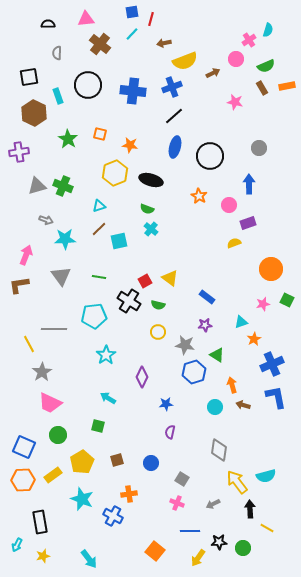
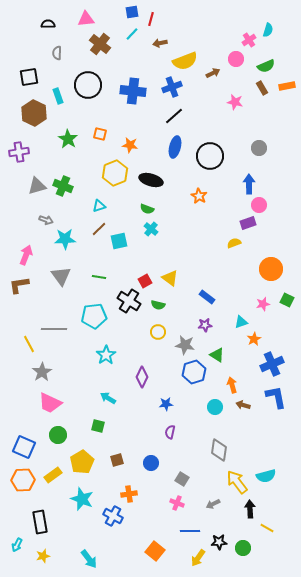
brown arrow at (164, 43): moved 4 px left
pink circle at (229, 205): moved 30 px right
